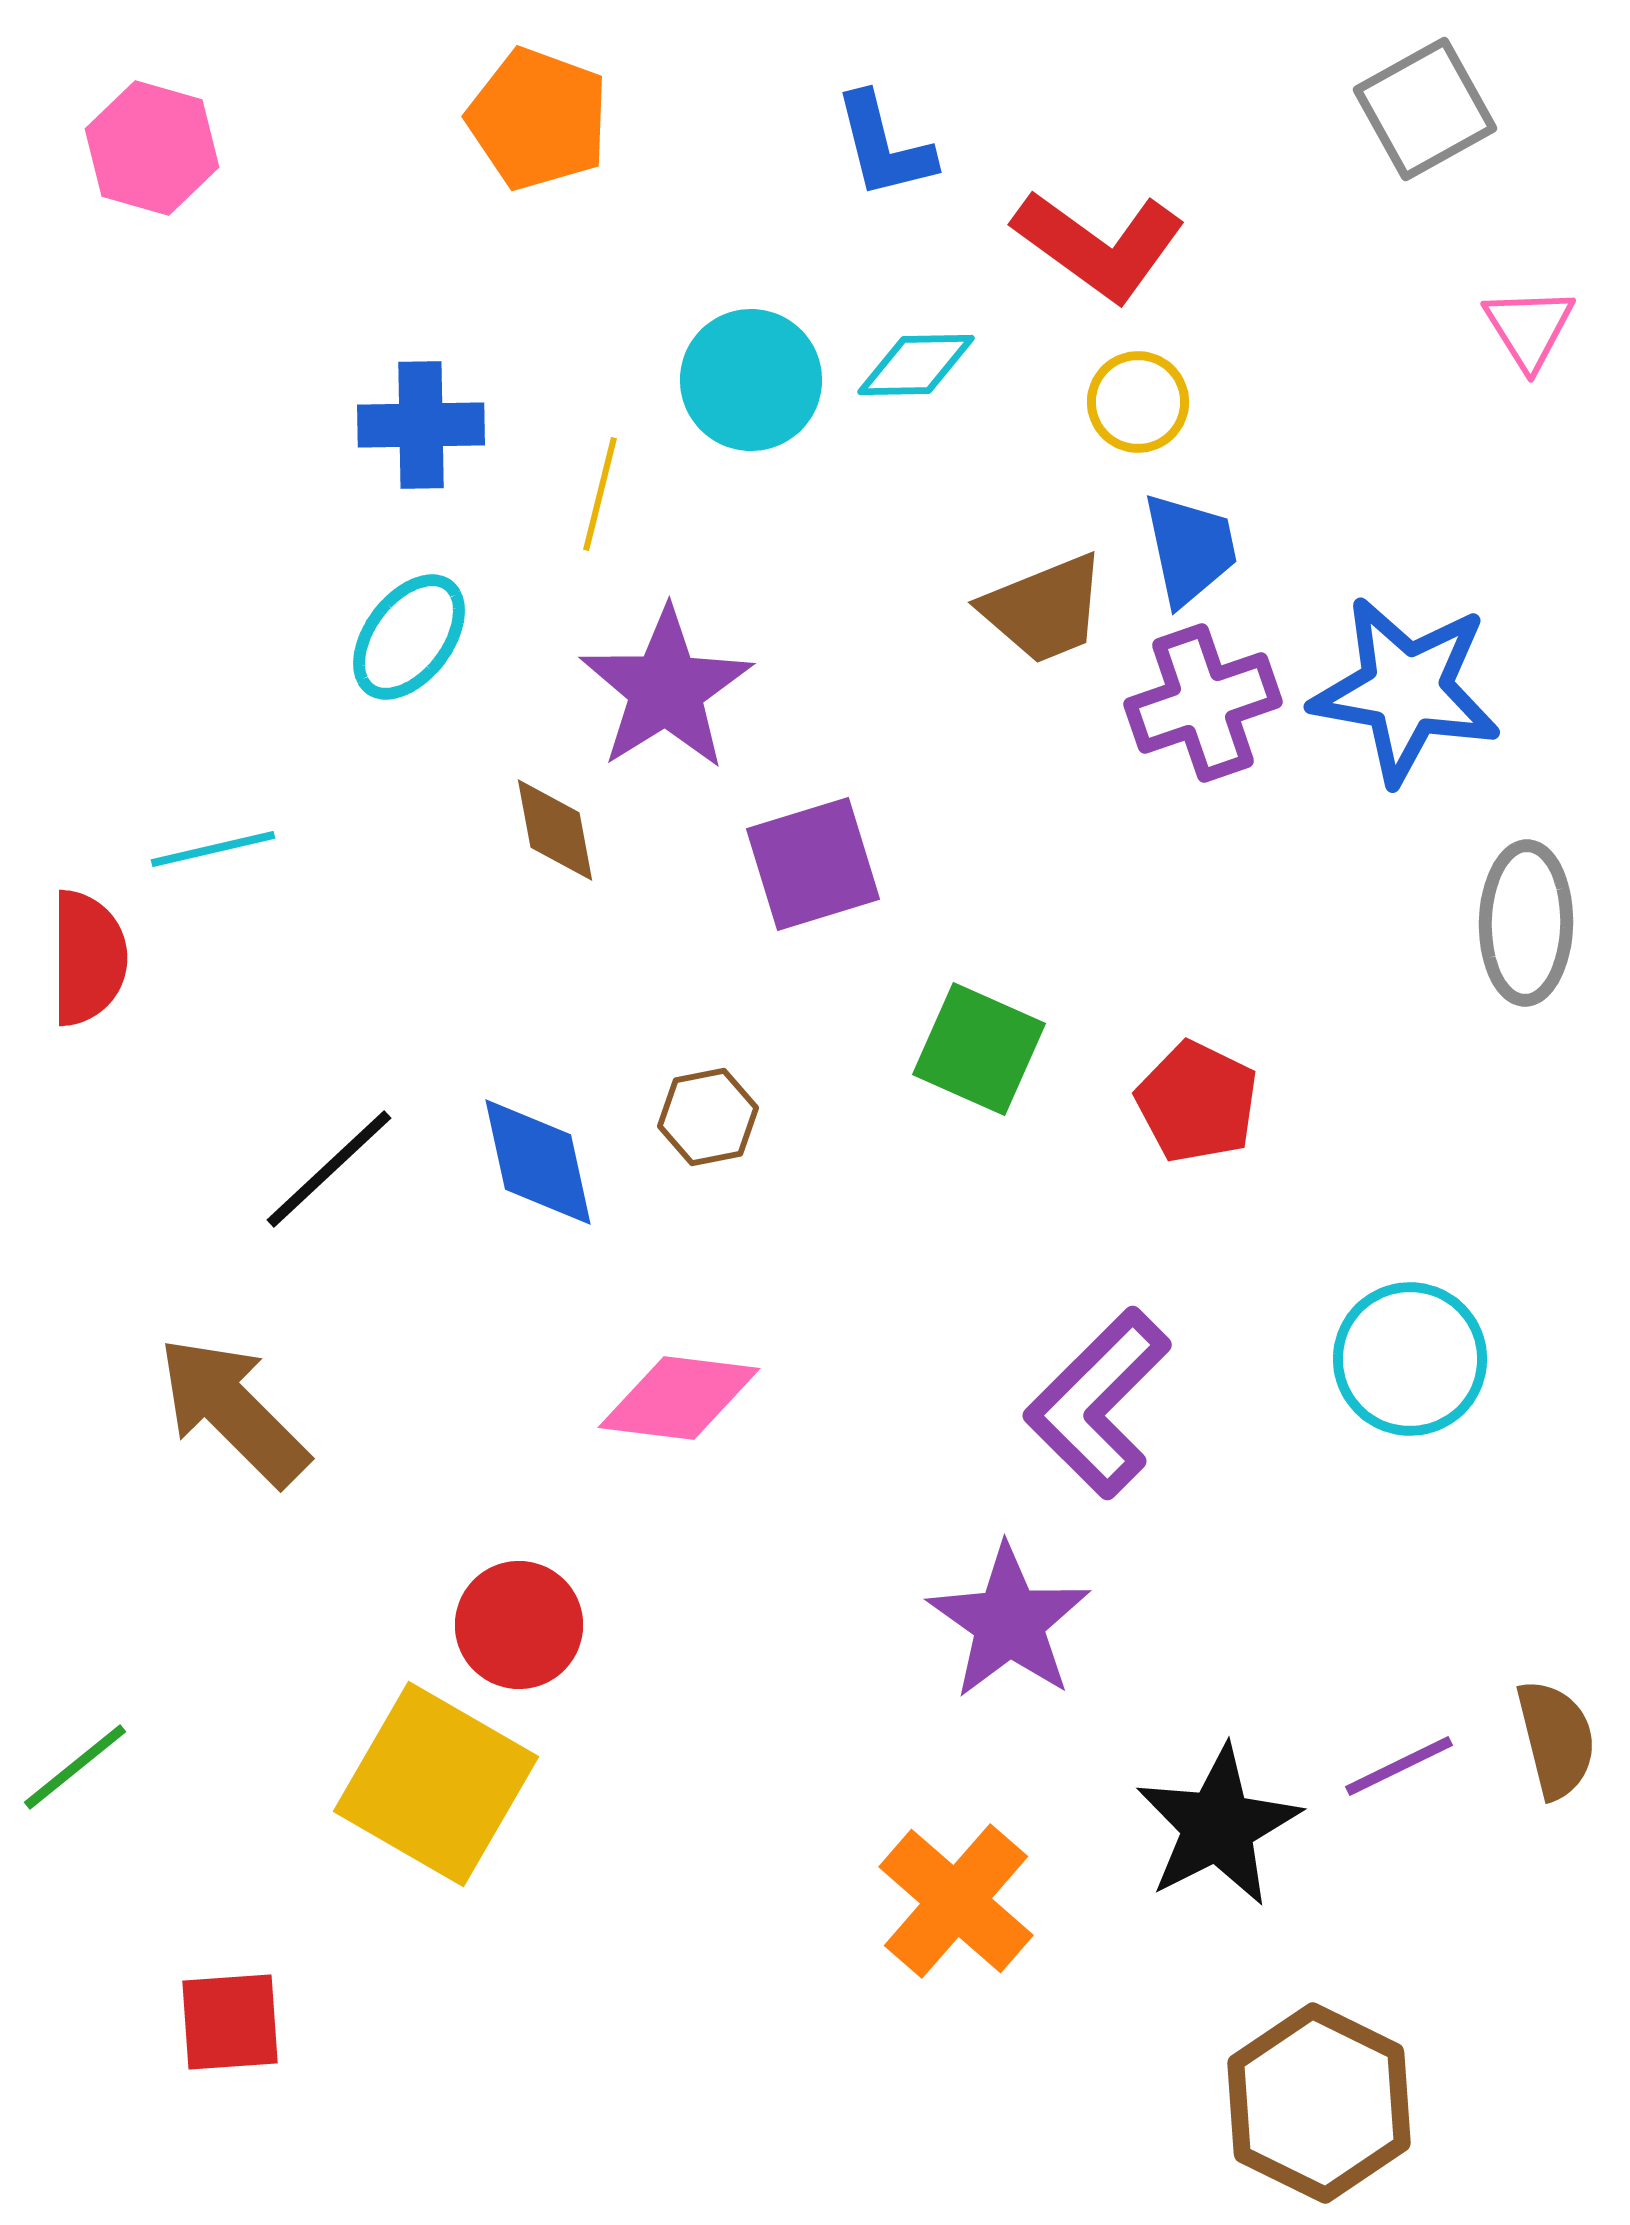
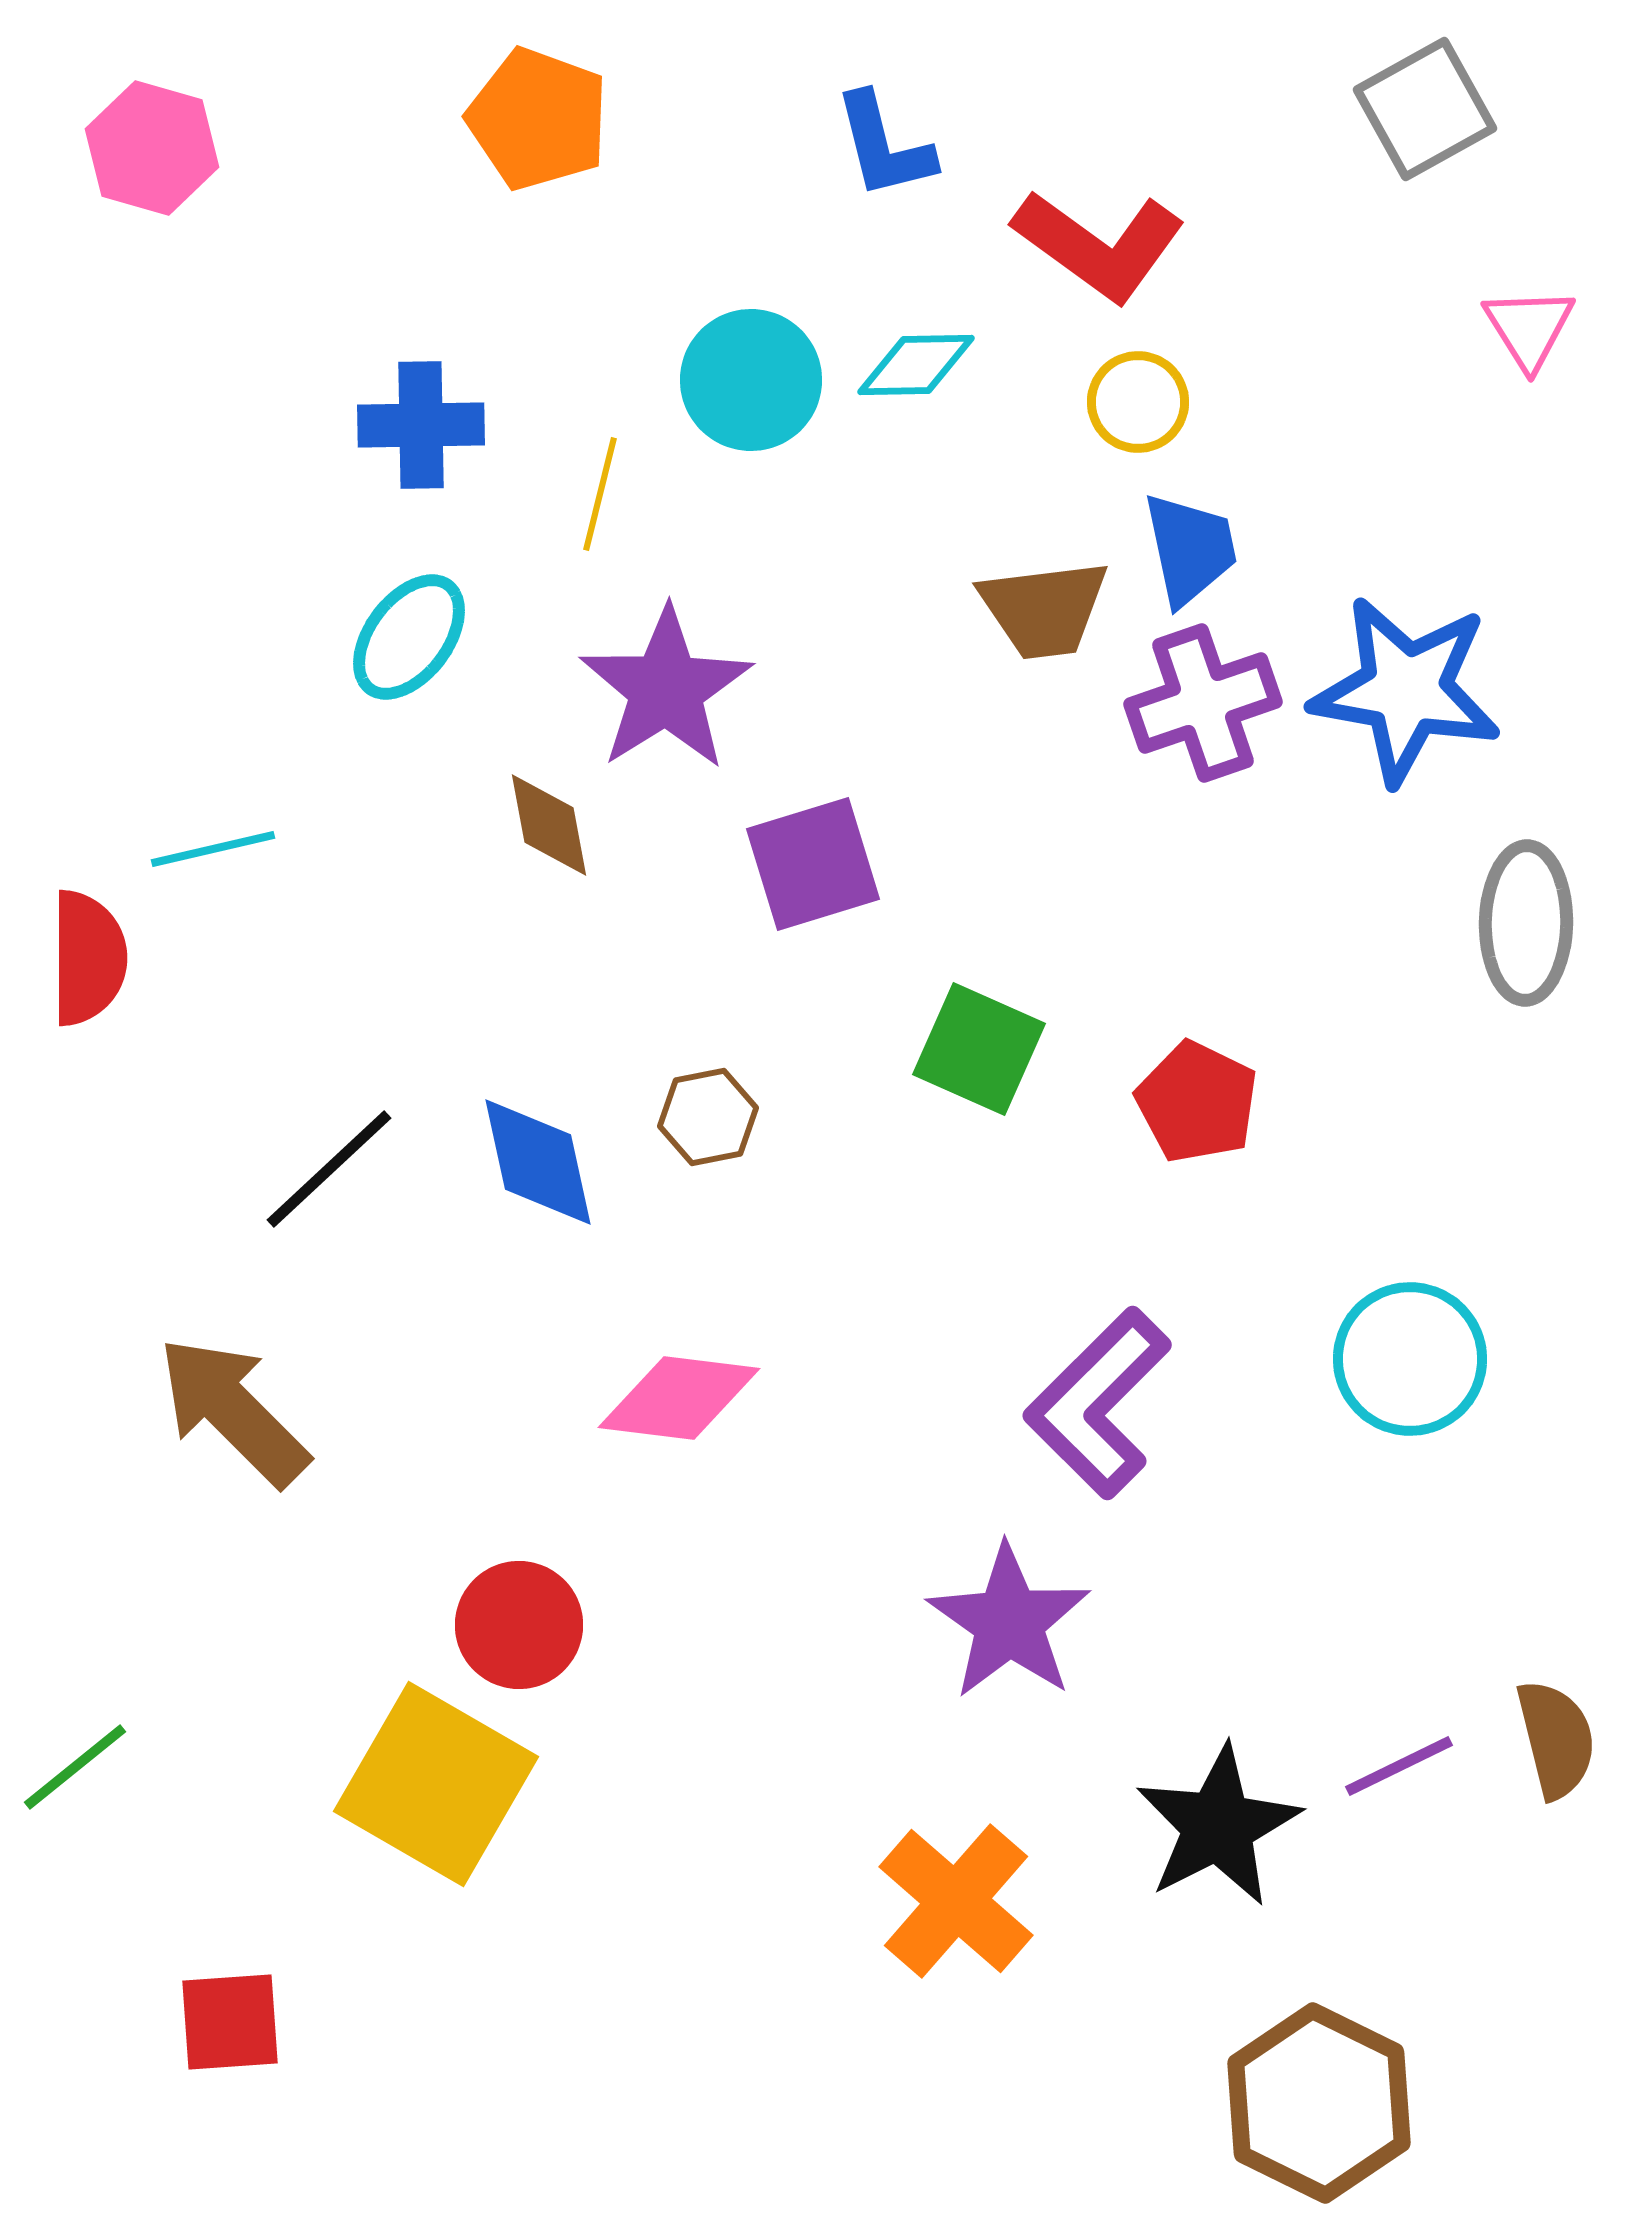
brown trapezoid at (1044, 609): rotated 15 degrees clockwise
brown diamond at (555, 830): moved 6 px left, 5 px up
